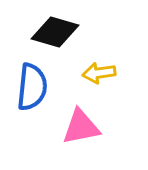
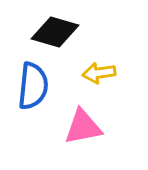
blue semicircle: moved 1 px right, 1 px up
pink triangle: moved 2 px right
